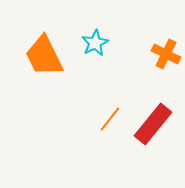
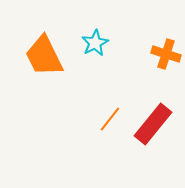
orange cross: rotated 8 degrees counterclockwise
